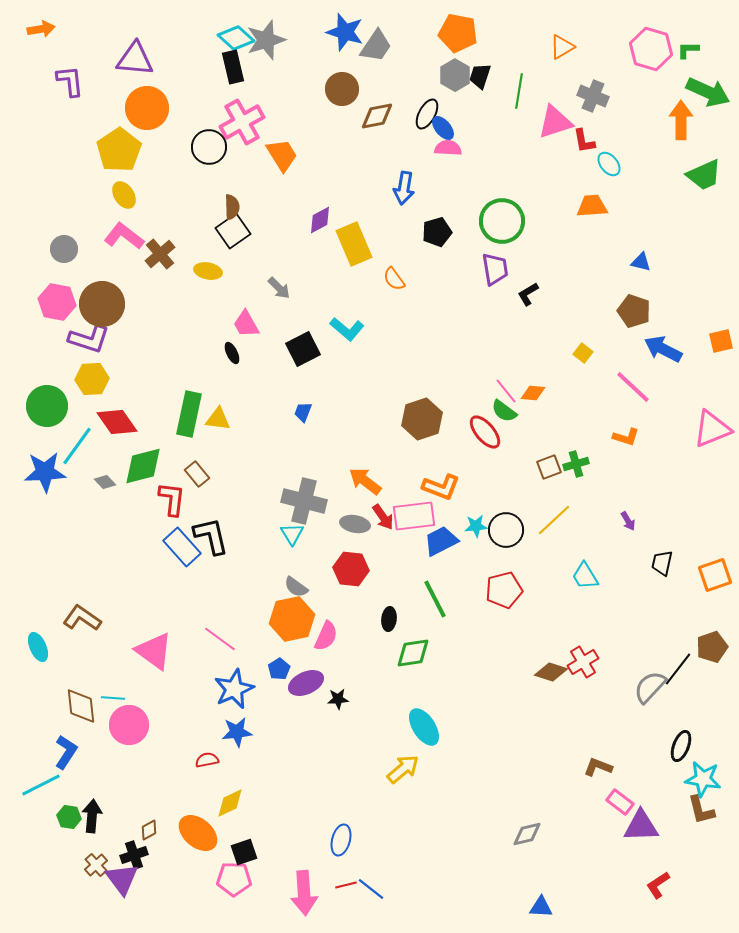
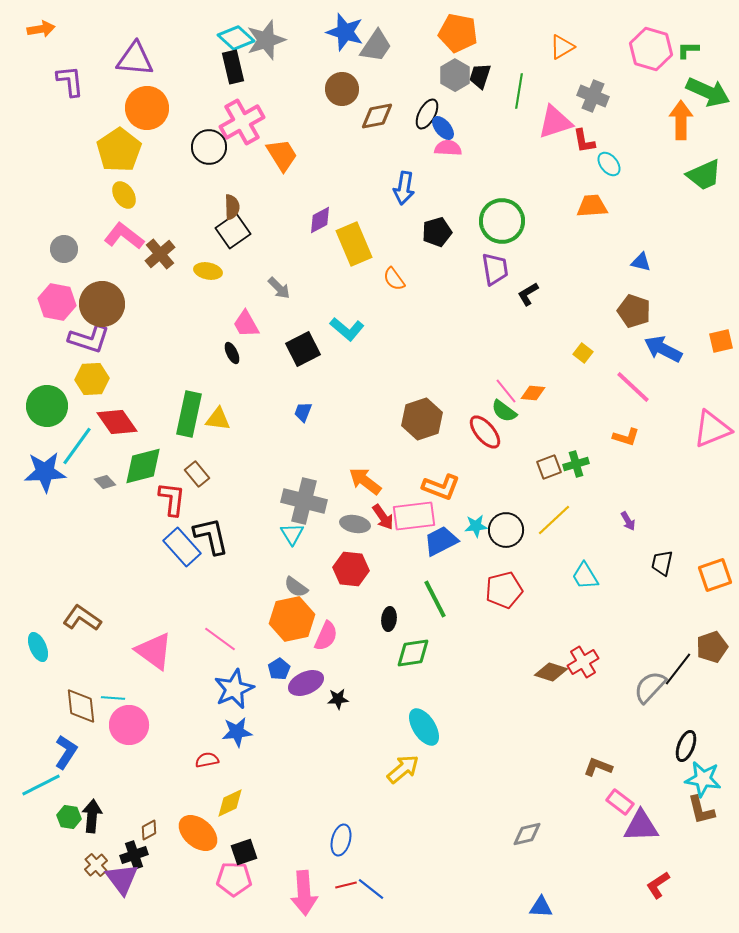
black ellipse at (681, 746): moved 5 px right
